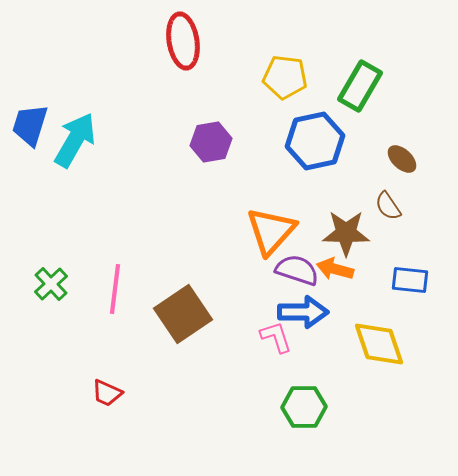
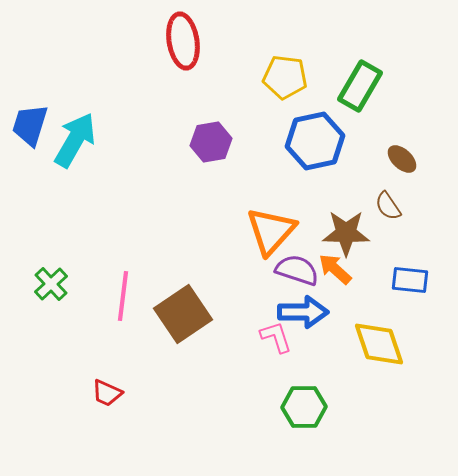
orange arrow: rotated 27 degrees clockwise
pink line: moved 8 px right, 7 px down
